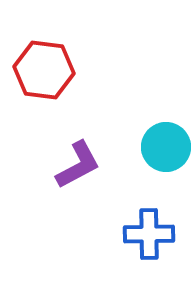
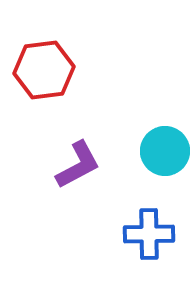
red hexagon: rotated 14 degrees counterclockwise
cyan circle: moved 1 px left, 4 px down
